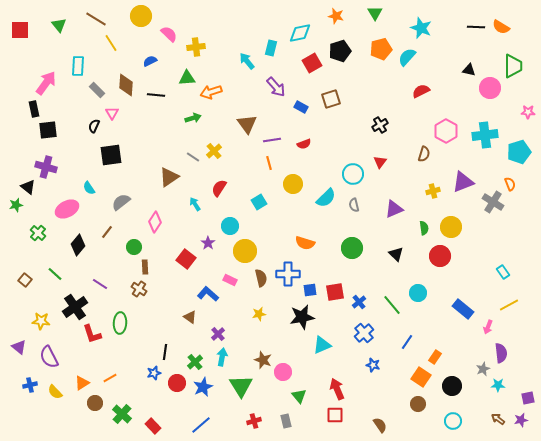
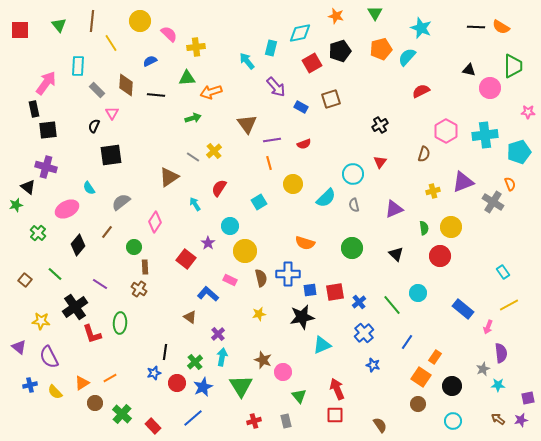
yellow circle at (141, 16): moved 1 px left, 5 px down
brown line at (96, 19): moved 4 px left, 2 px down; rotated 65 degrees clockwise
blue line at (201, 425): moved 8 px left, 7 px up
